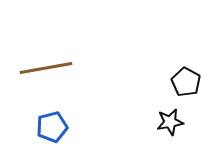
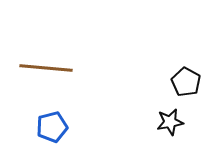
brown line: rotated 15 degrees clockwise
